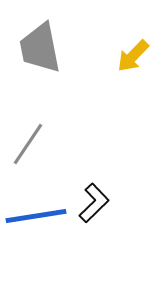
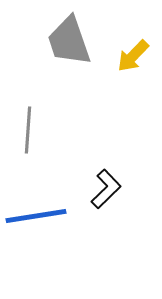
gray trapezoid: moved 29 px right, 7 px up; rotated 8 degrees counterclockwise
gray line: moved 14 px up; rotated 30 degrees counterclockwise
black L-shape: moved 12 px right, 14 px up
